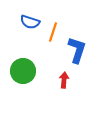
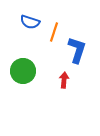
orange line: moved 1 px right
